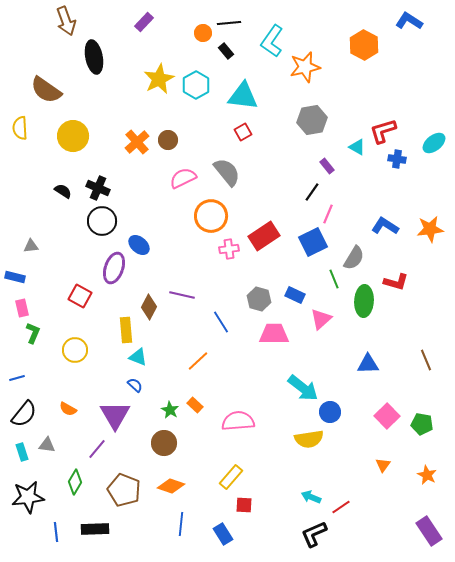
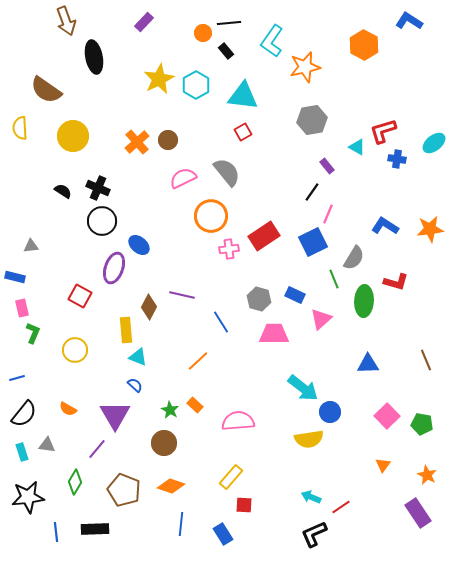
purple rectangle at (429, 531): moved 11 px left, 18 px up
